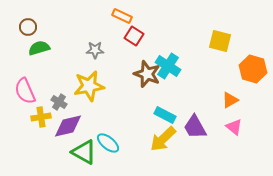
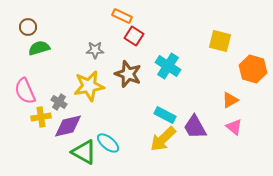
brown star: moved 19 px left
